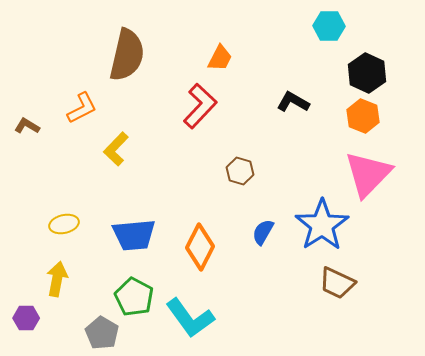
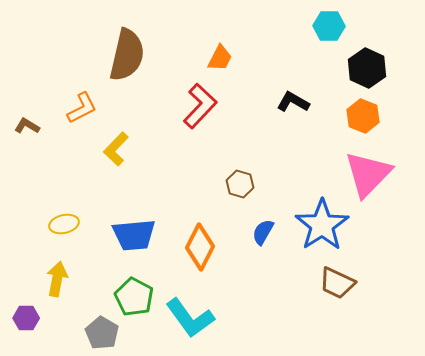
black hexagon: moved 5 px up
brown hexagon: moved 13 px down
